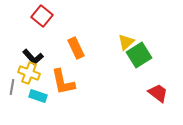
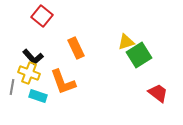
yellow triangle: rotated 24 degrees clockwise
orange L-shape: rotated 8 degrees counterclockwise
